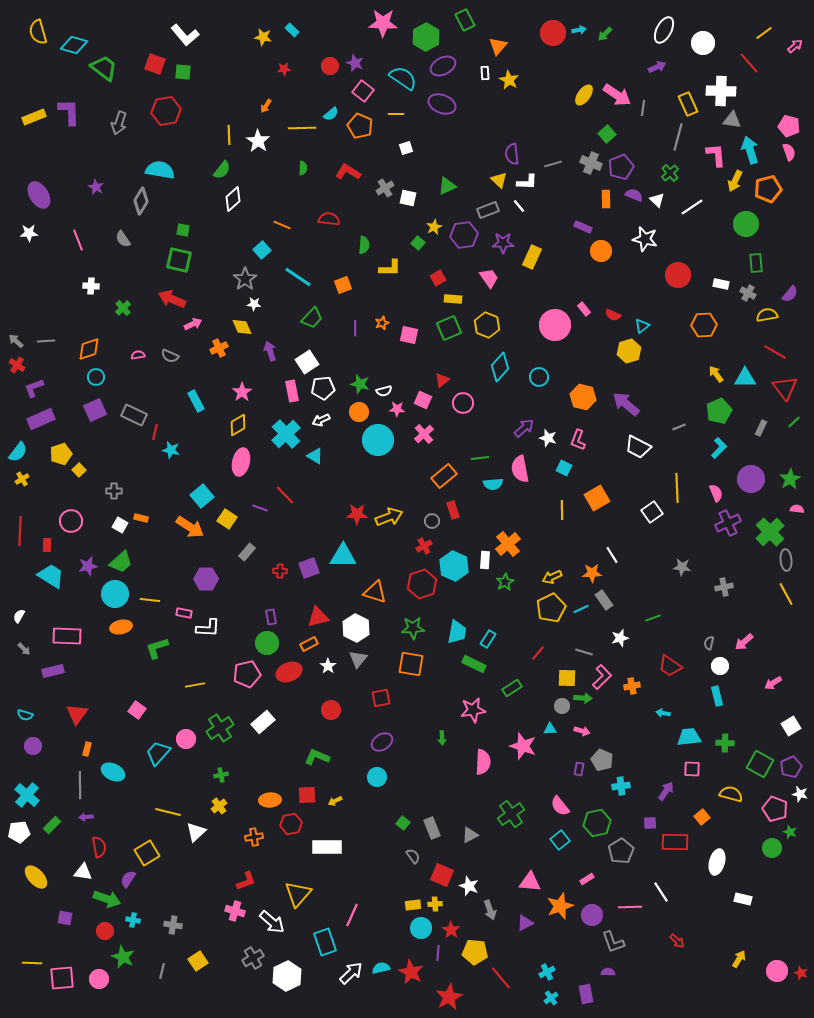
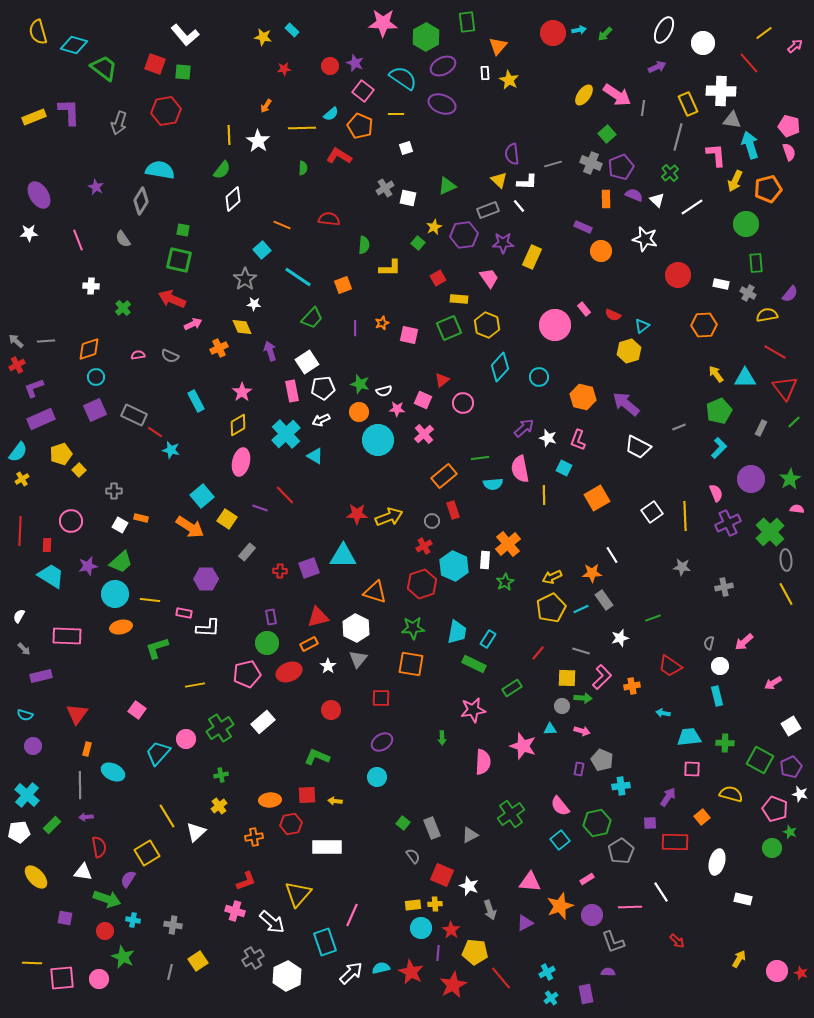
green rectangle at (465, 20): moved 2 px right, 2 px down; rotated 20 degrees clockwise
cyan arrow at (750, 150): moved 5 px up
red L-shape at (348, 172): moved 9 px left, 16 px up
yellow rectangle at (453, 299): moved 6 px right
red cross at (17, 365): rotated 28 degrees clockwise
red line at (155, 432): rotated 70 degrees counterclockwise
yellow line at (677, 488): moved 8 px right, 28 px down
yellow line at (562, 510): moved 18 px left, 15 px up
gray line at (584, 652): moved 3 px left, 1 px up
purple rectangle at (53, 671): moved 12 px left, 5 px down
red square at (381, 698): rotated 12 degrees clockwise
green square at (760, 764): moved 4 px up
purple arrow at (666, 791): moved 2 px right, 6 px down
yellow arrow at (335, 801): rotated 32 degrees clockwise
yellow line at (168, 812): moved 1 px left, 4 px down; rotated 45 degrees clockwise
gray line at (162, 971): moved 8 px right, 1 px down
red star at (449, 997): moved 4 px right, 12 px up
